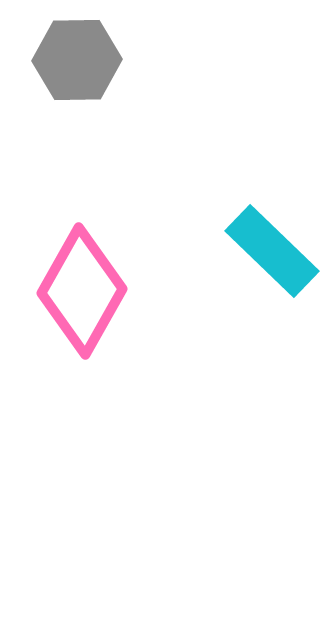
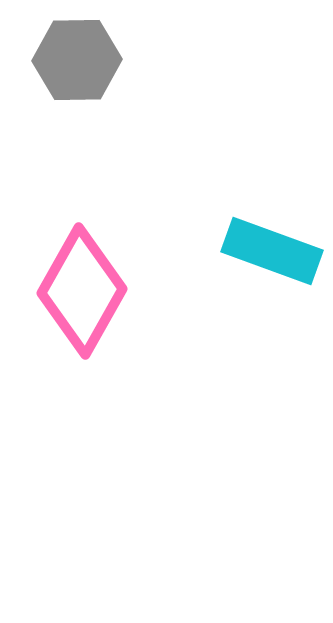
cyan rectangle: rotated 24 degrees counterclockwise
